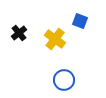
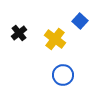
blue square: rotated 21 degrees clockwise
blue circle: moved 1 px left, 5 px up
